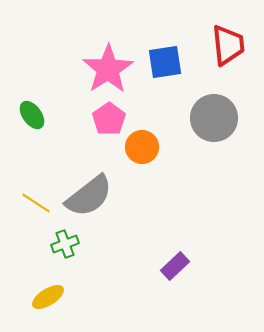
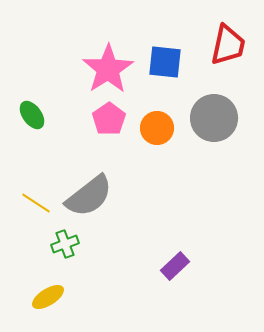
red trapezoid: rotated 18 degrees clockwise
blue square: rotated 15 degrees clockwise
orange circle: moved 15 px right, 19 px up
